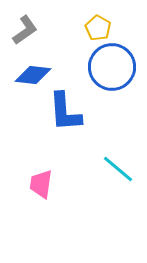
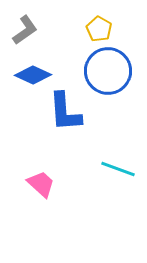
yellow pentagon: moved 1 px right, 1 px down
blue circle: moved 4 px left, 4 px down
blue diamond: rotated 18 degrees clockwise
cyan line: rotated 20 degrees counterclockwise
pink trapezoid: rotated 124 degrees clockwise
